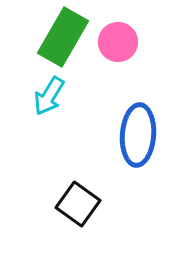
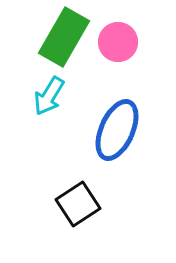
green rectangle: moved 1 px right
blue ellipse: moved 21 px left, 5 px up; rotated 20 degrees clockwise
black square: rotated 21 degrees clockwise
